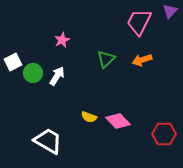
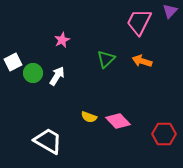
orange arrow: moved 1 px down; rotated 36 degrees clockwise
